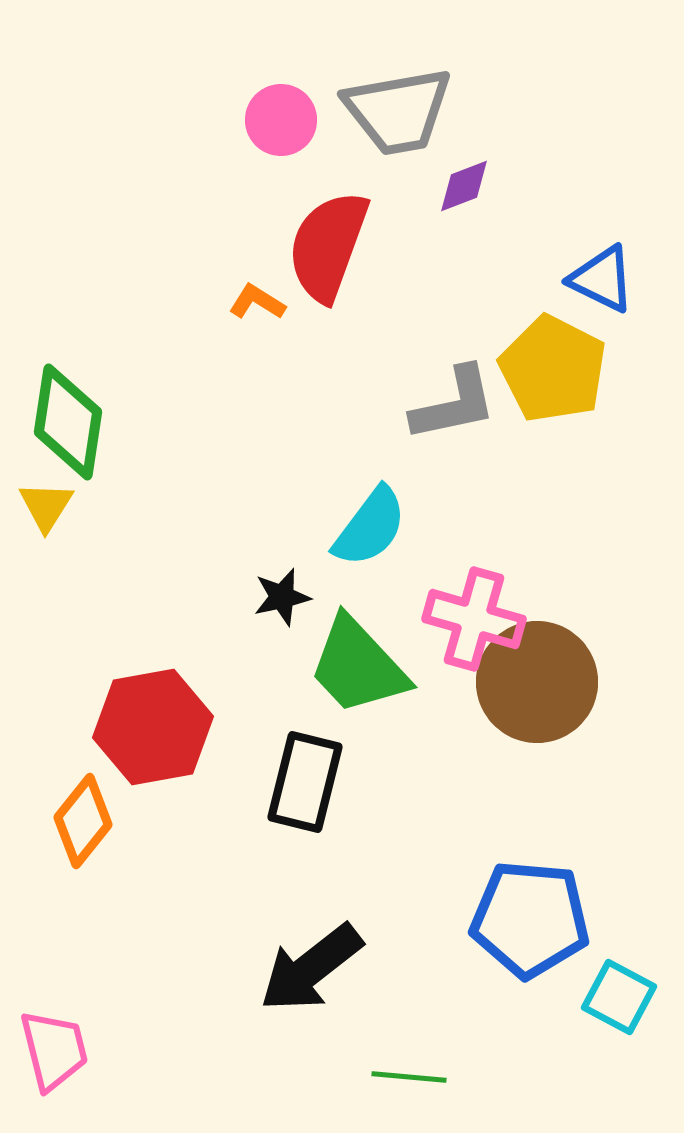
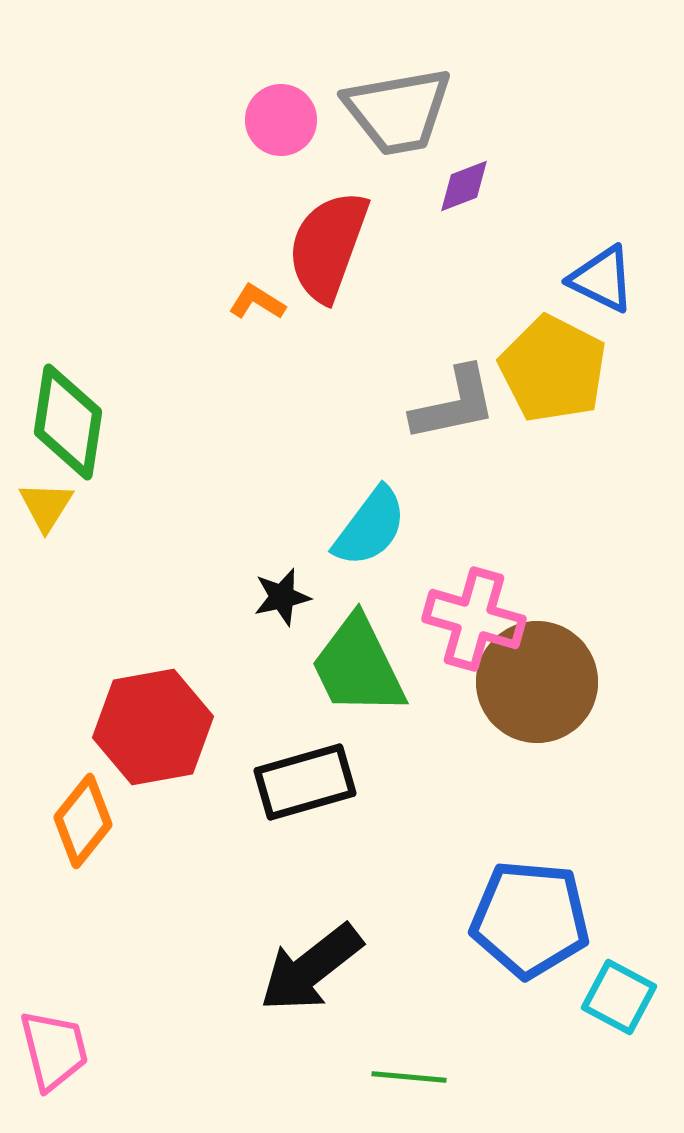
green trapezoid: rotated 17 degrees clockwise
black rectangle: rotated 60 degrees clockwise
